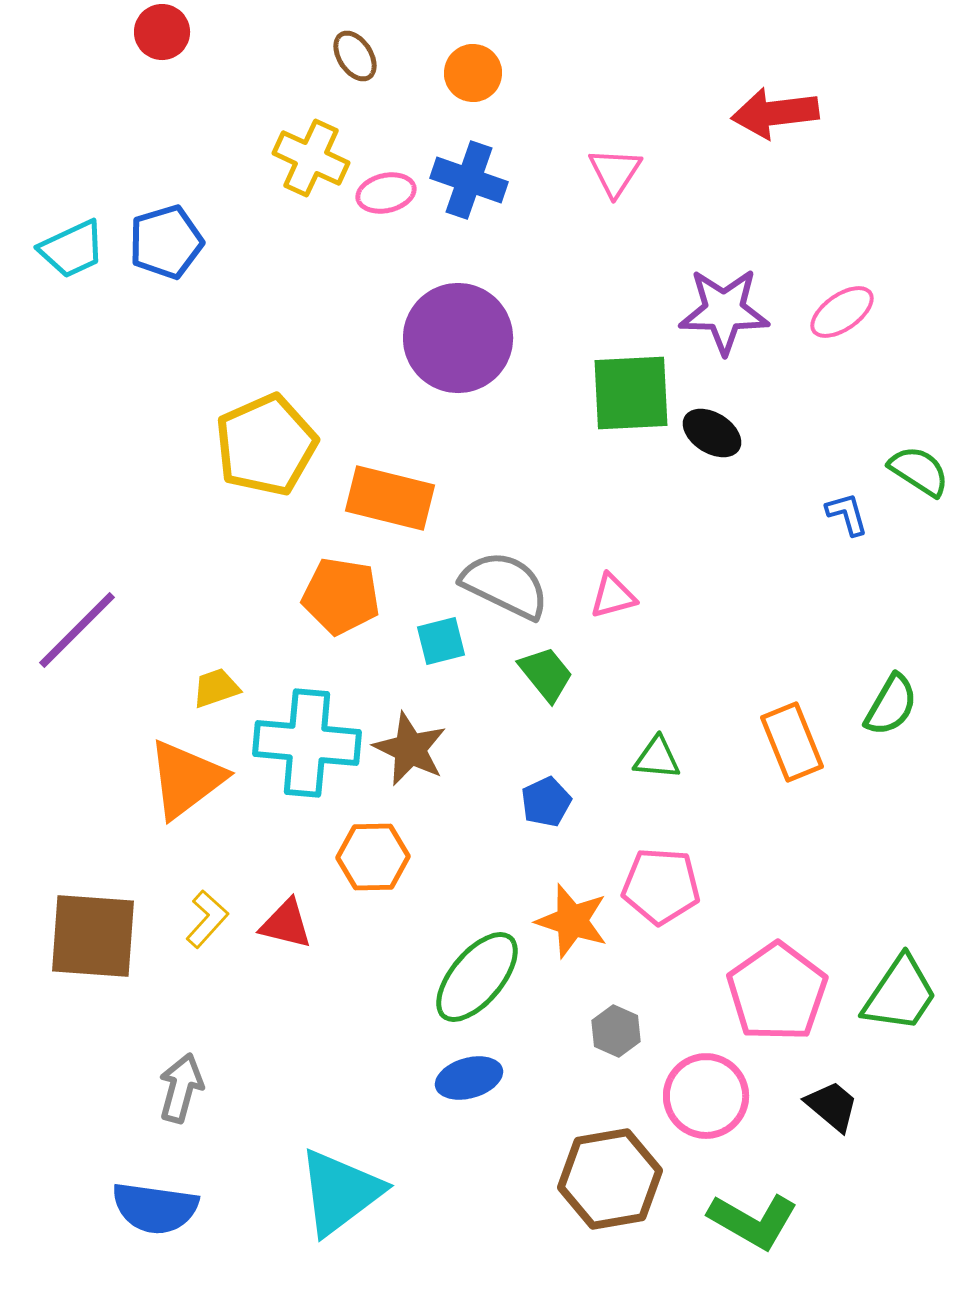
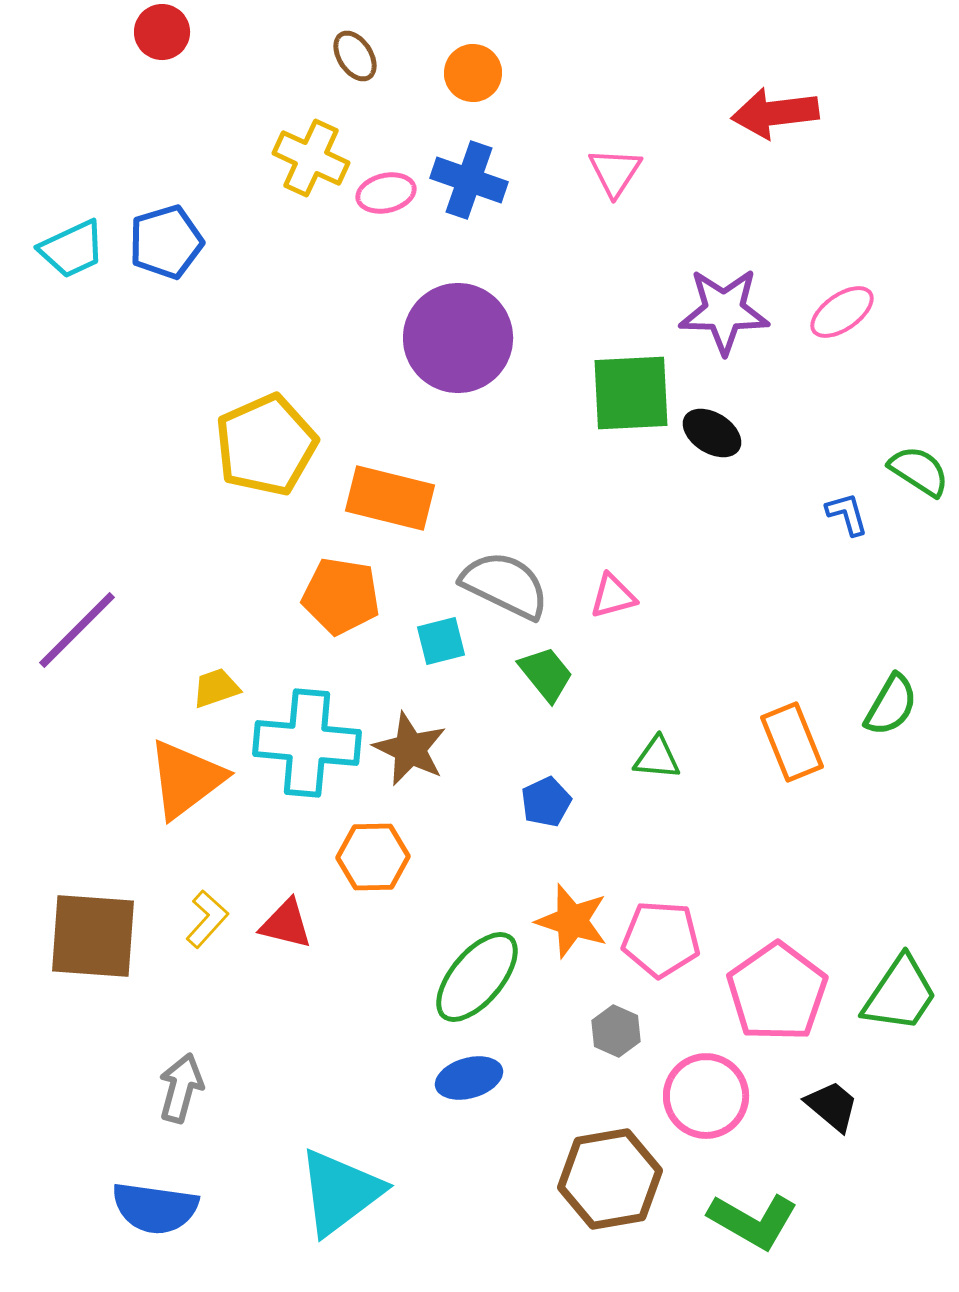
pink pentagon at (661, 886): moved 53 px down
